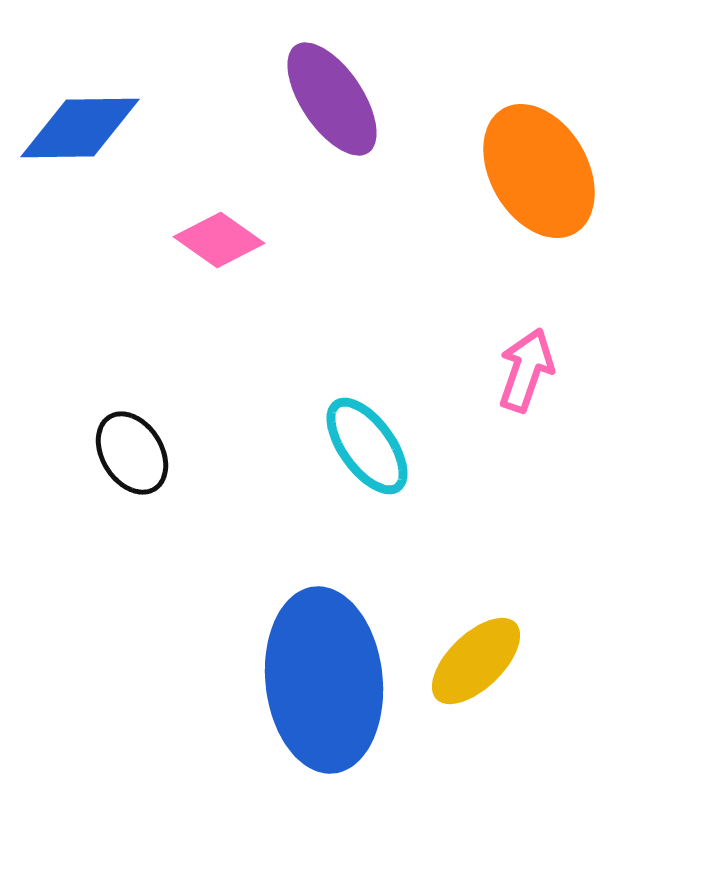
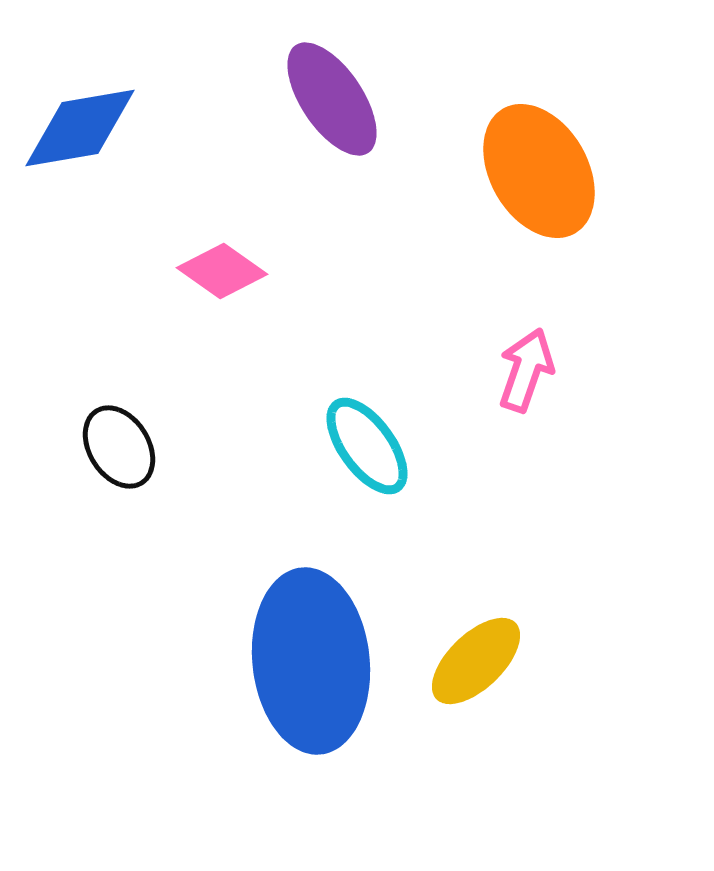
blue diamond: rotated 9 degrees counterclockwise
pink diamond: moved 3 px right, 31 px down
black ellipse: moved 13 px left, 6 px up
blue ellipse: moved 13 px left, 19 px up
